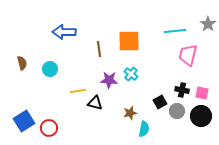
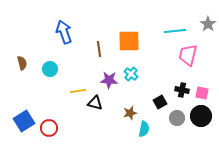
blue arrow: rotated 70 degrees clockwise
gray circle: moved 7 px down
